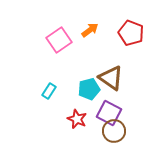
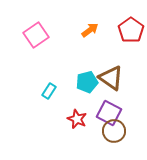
red pentagon: moved 3 px up; rotated 15 degrees clockwise
pink square: moved 23 px left, 5 px up
cyan pentagon: moved 2 px left, 7 px up
